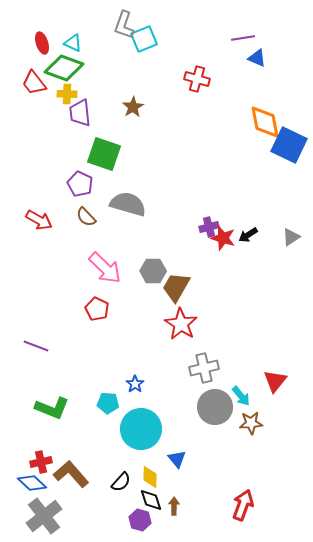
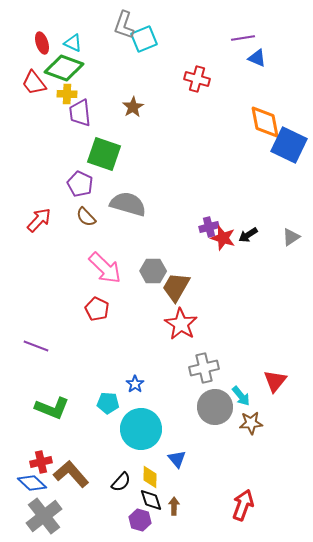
red arrow at (39, 220): rotated 76 degrees counterclockwise
